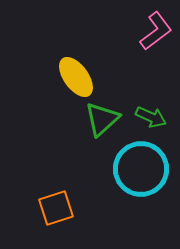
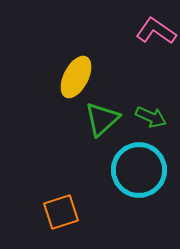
pink L-shape: rotated 108 degrees counterclockwise
yellow ellipse: rotated 63 degrees clockwise
cyan circle: moved 2 px left, 1 px down
orange square: moved 5 px right, 4 px down
